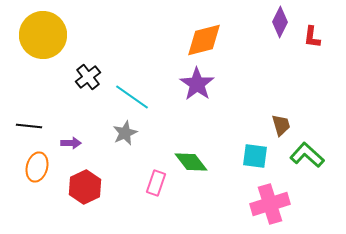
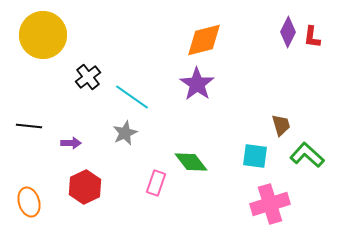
purple diamond: moved 8 px right, 10 px down
orange ellipse: moved 8 px left, 35 px down; rotated 32 degrees counterclockwise
